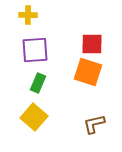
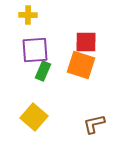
red square: moved 6 px left, 2 px up
orange square: moved 7 px left, 7 px up
green rectangle: moved 5 px right, 12 px up
